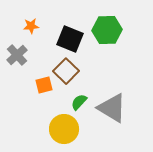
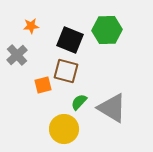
black square: moved 1 px down
brown square: rotated 30 degrees counterclockwise
orange square: moved 1 px left
